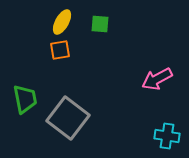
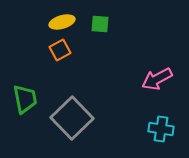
yellow ellipse: rotated 45 degrees clockwise
orange square: rotated 20 degrees counterclockwise
gray square: moved 4 px right; rotated 9 degrees clockwise
cyan cross: moved 6 px left, 7 px up
